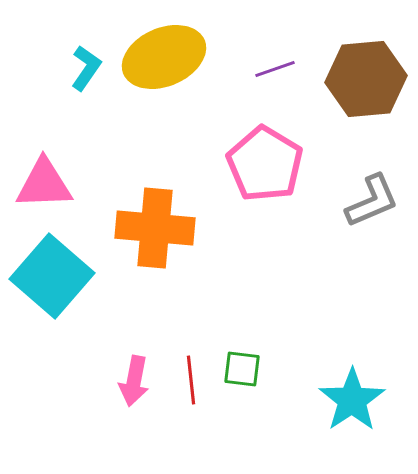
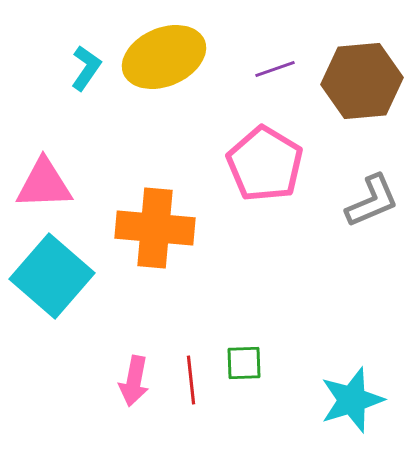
brown hexagon: moved 4 px left, 2 px down
green square: moved 2 px right, 6 px up; rotated 9 degrees counterclockwise
cyan star: rotated 16 degrees clockwise
